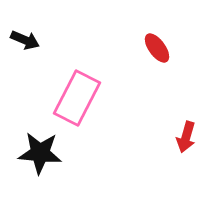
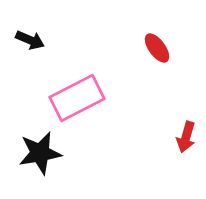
black arrow: moved 5 px right
pink rectangle: rotated 36 degrees clockwise
black star: rotated 15 degrees counterclockwise
